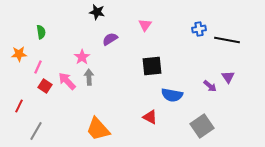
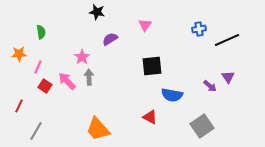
black line: rotated 35 degrees counterclockwise
